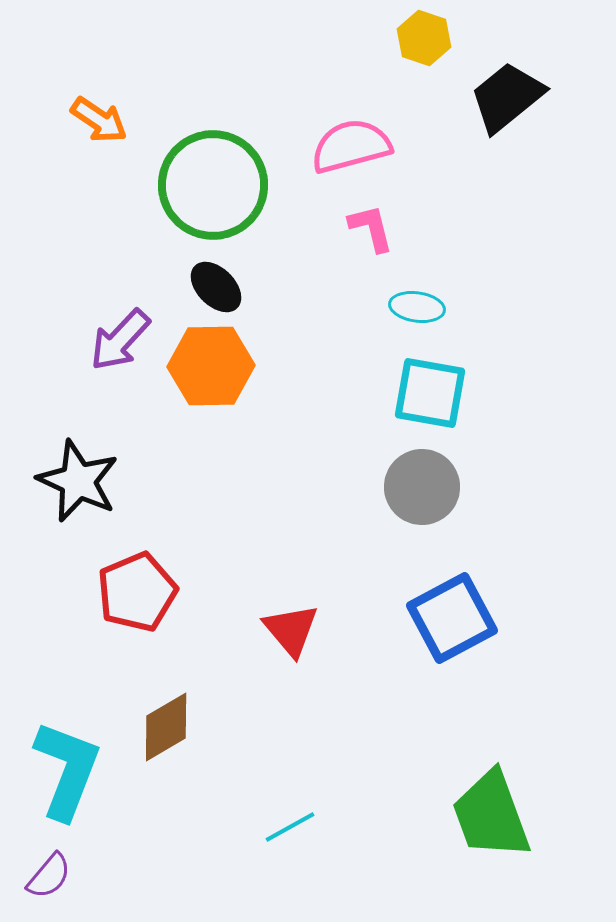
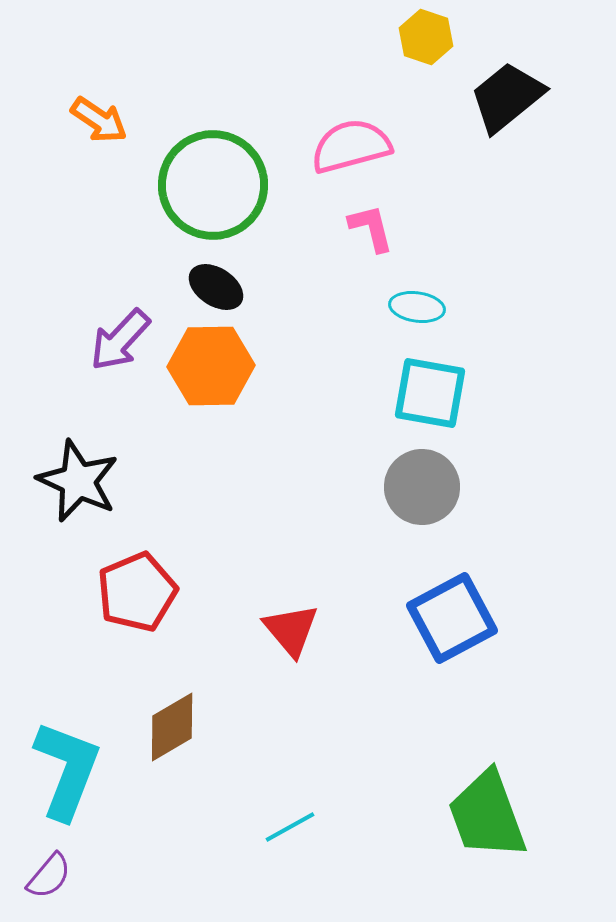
yellow hexagon: moved 2 px right, 1 px up
black ellipse: rotated 12 degrees counterclockwise
brown diamond: moved 6 px right
green trapezoid: moved 4 px left
